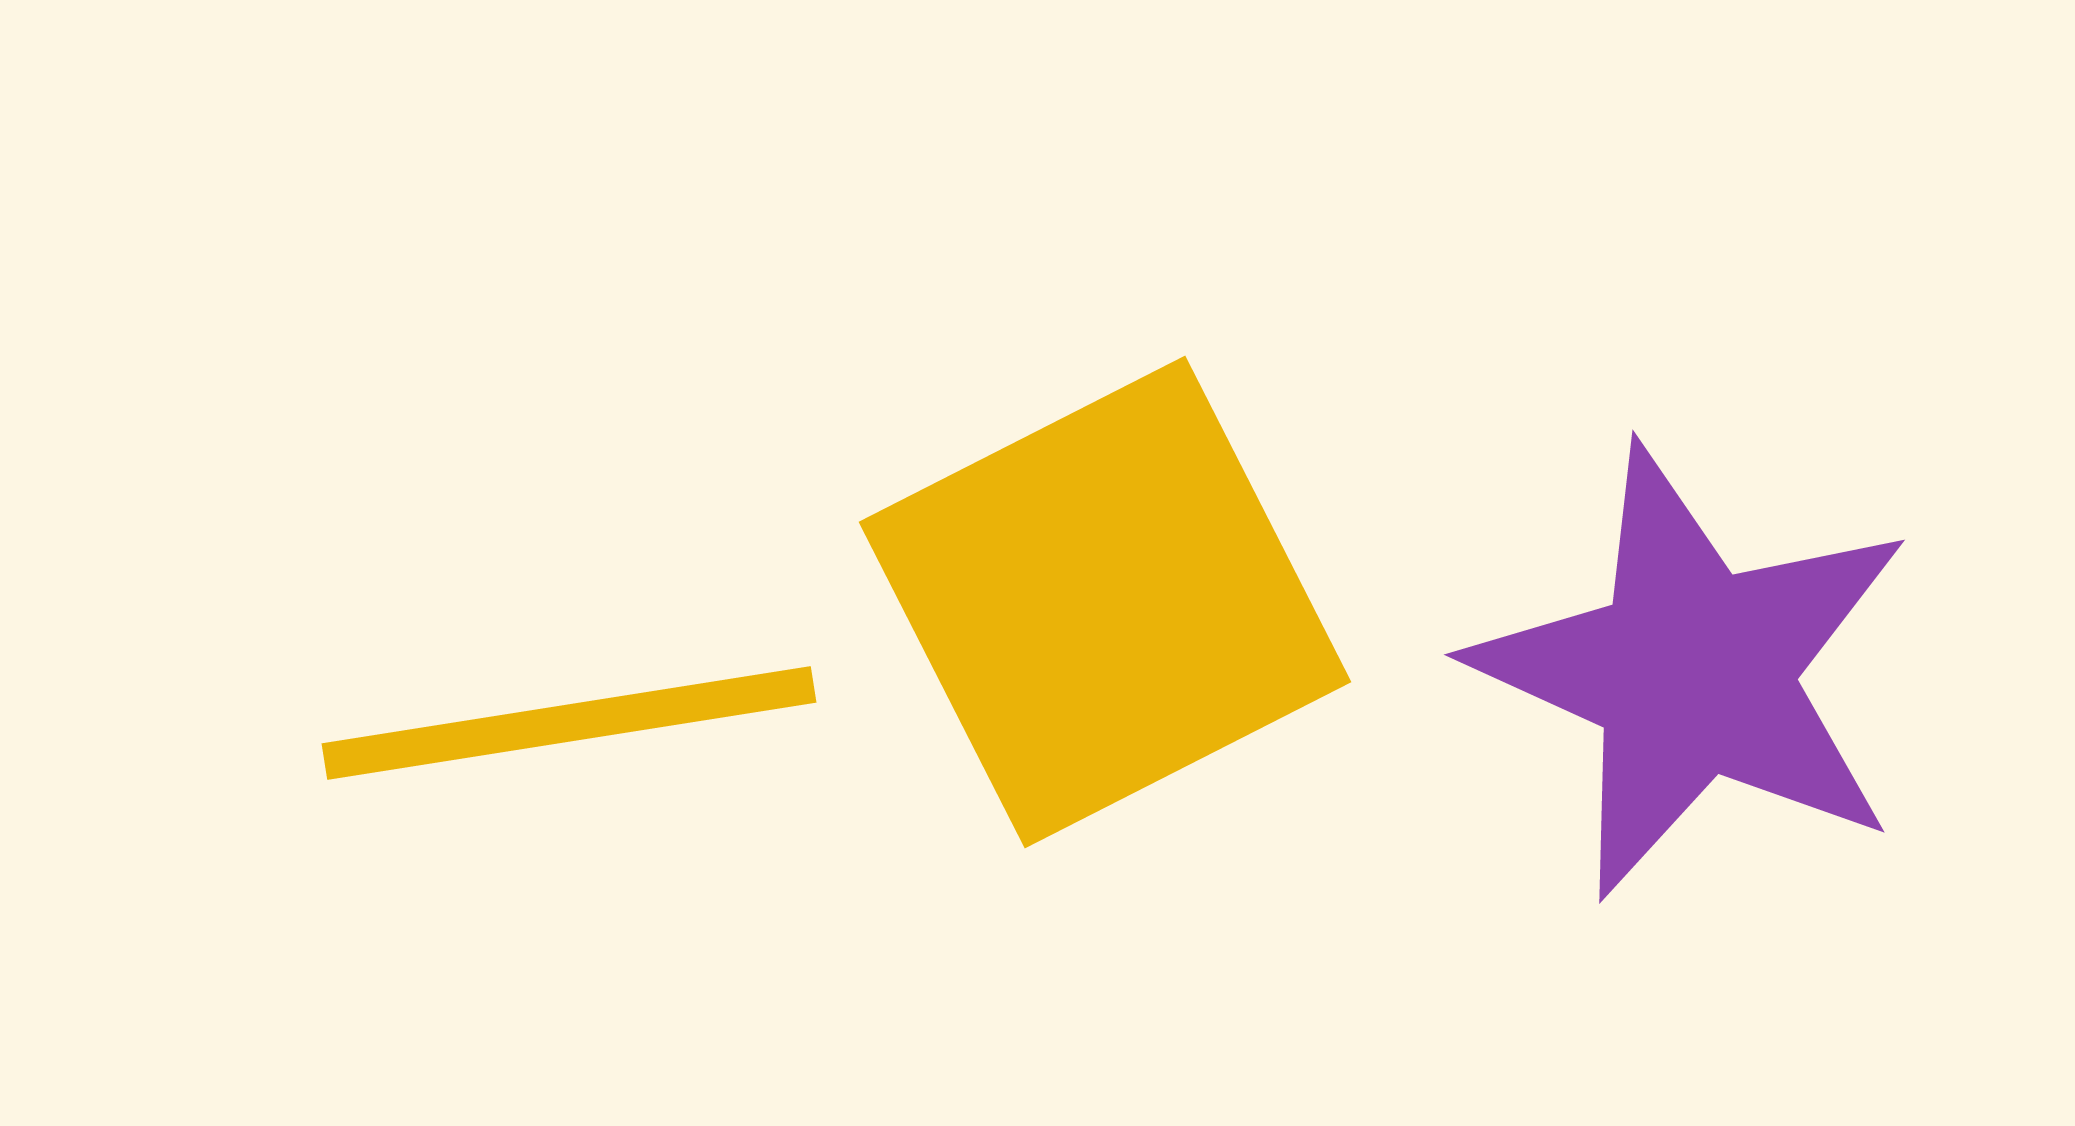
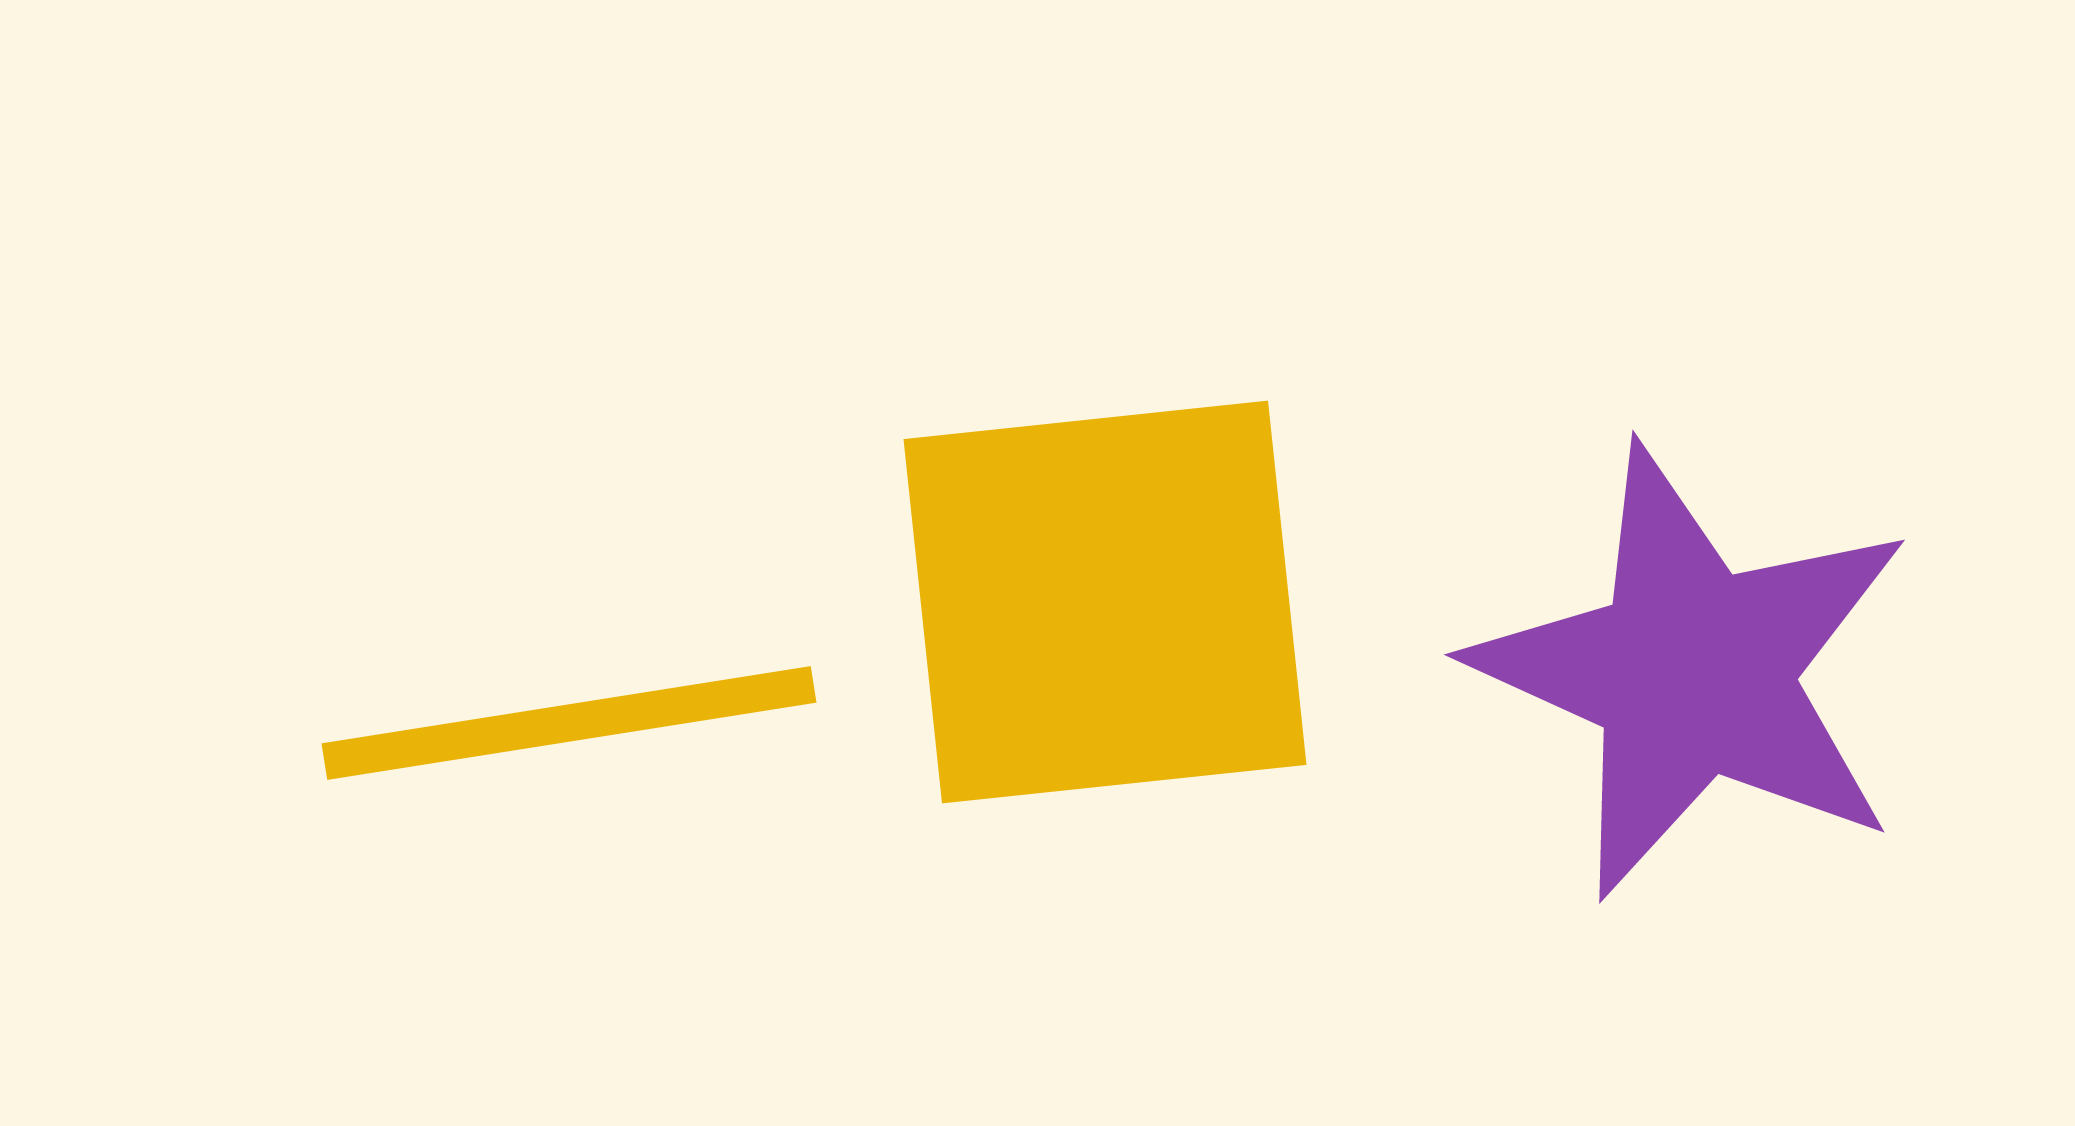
yellow square: rotated 21 degrees clockwise
